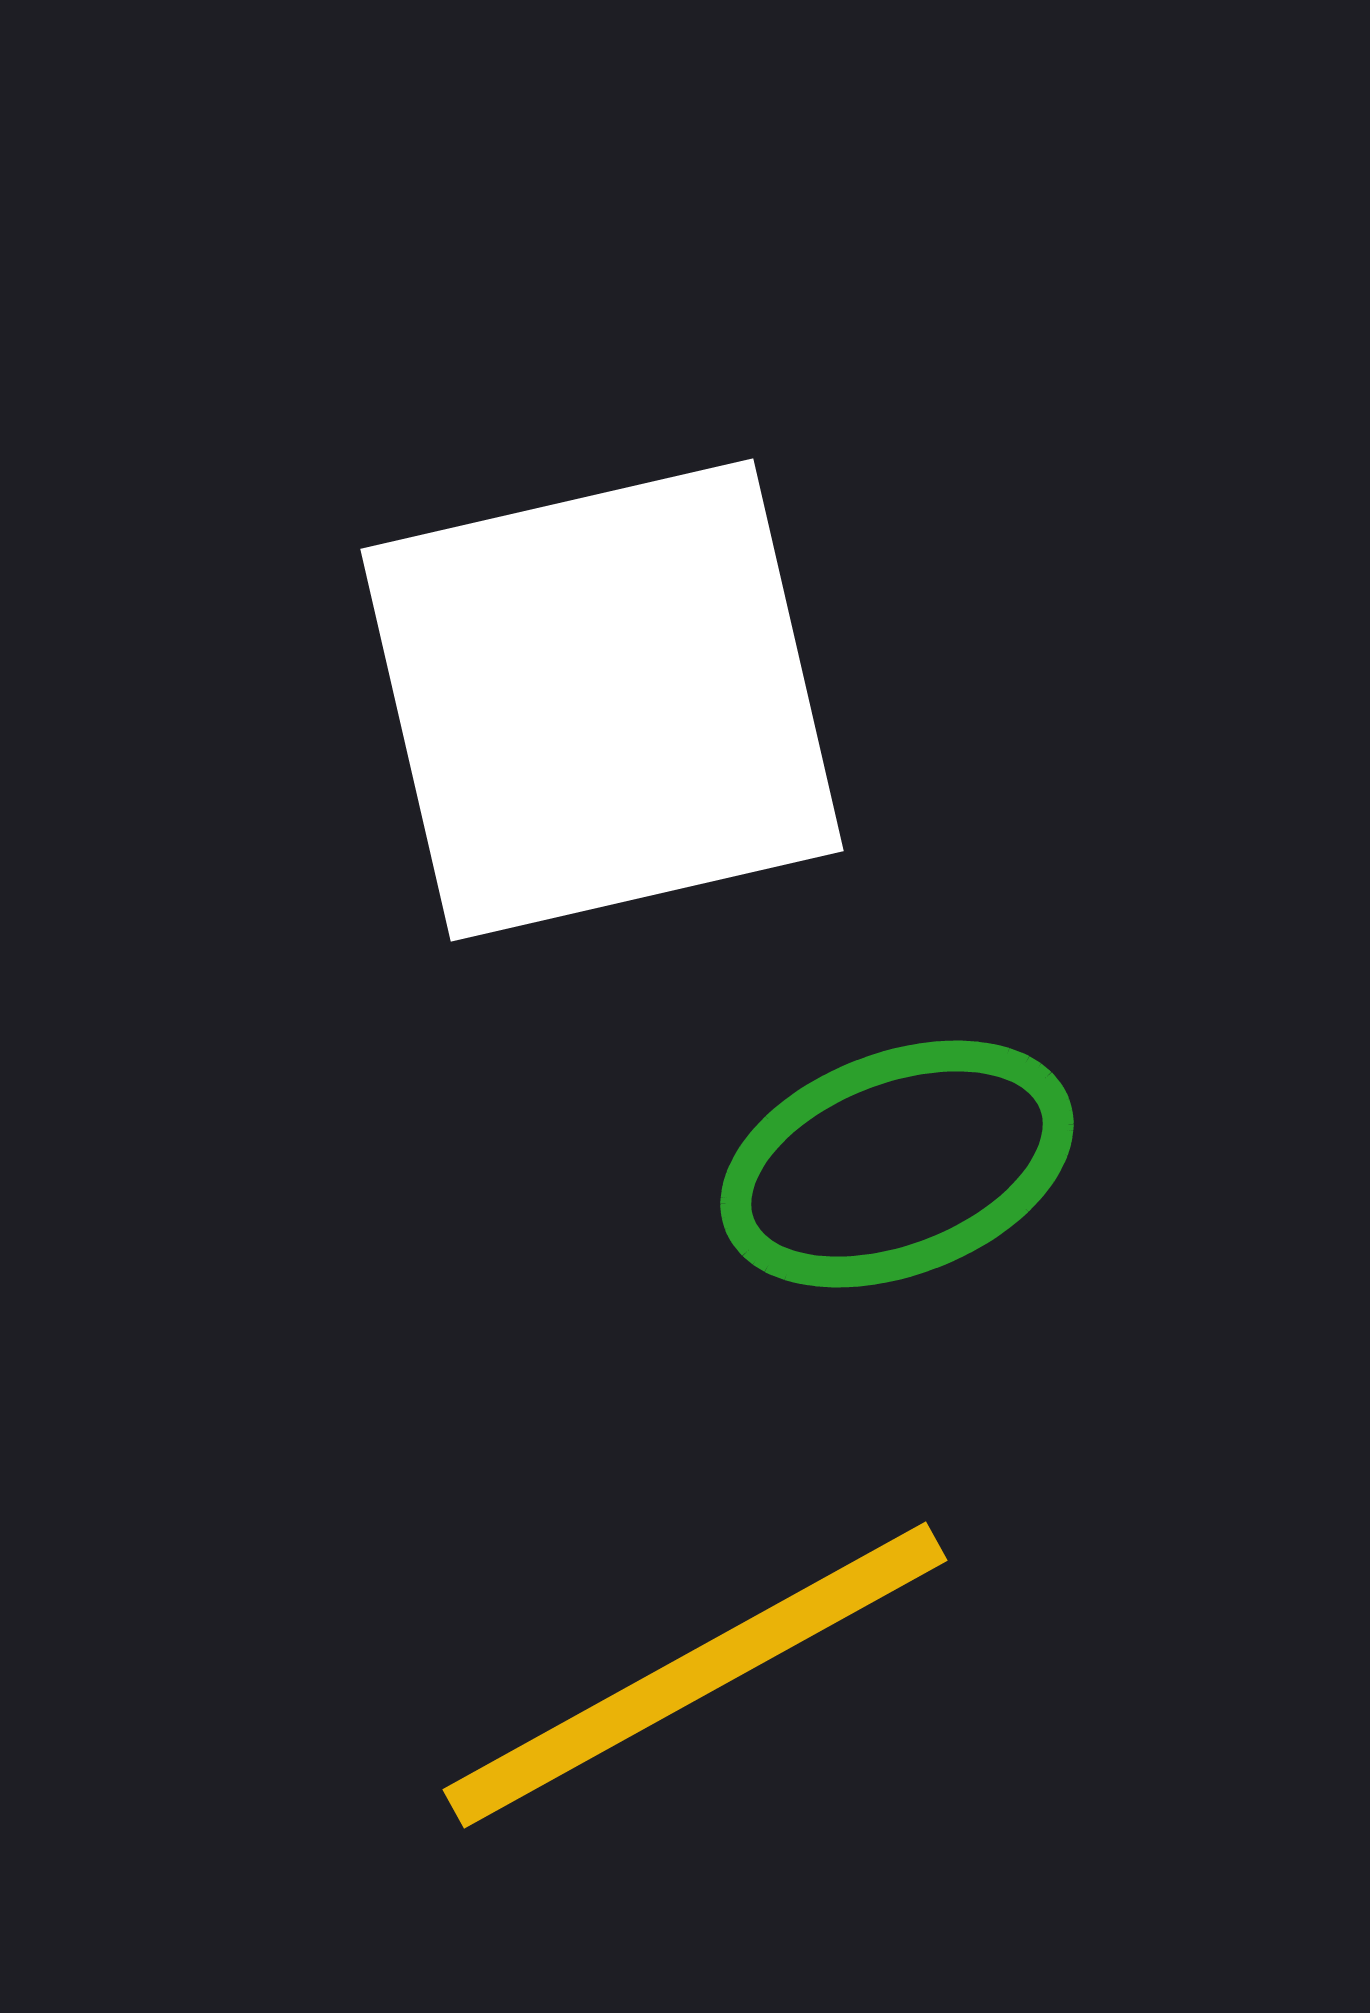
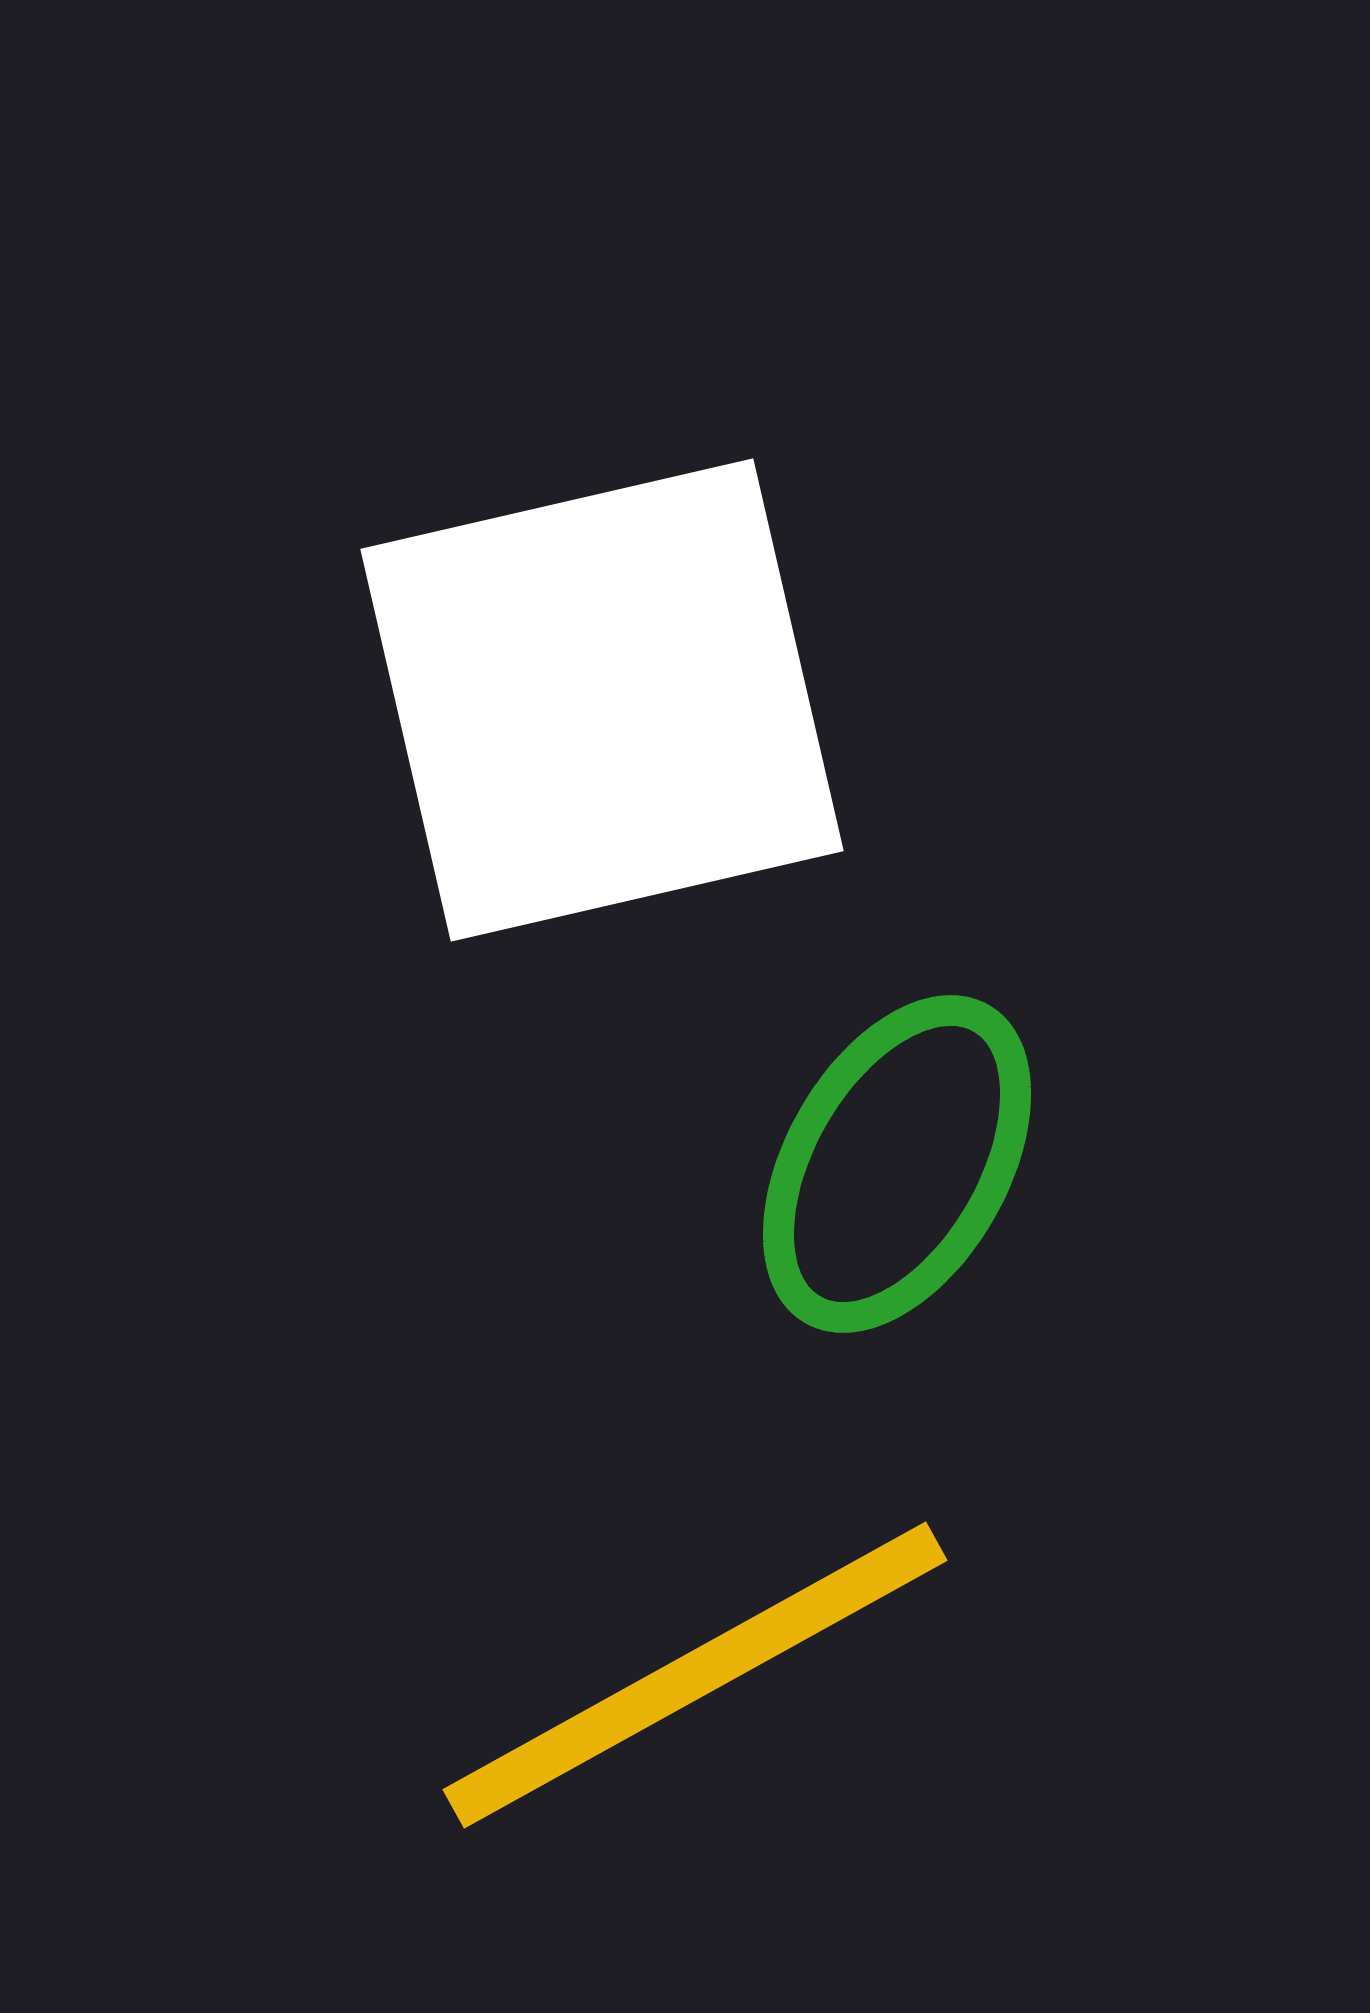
green ellipse: rotated 39 degrees counterclockwise
